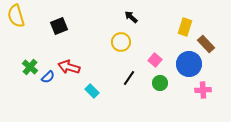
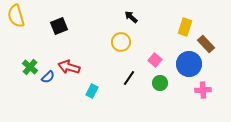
cyan rectangle: rotated 72 degrees clockwise
